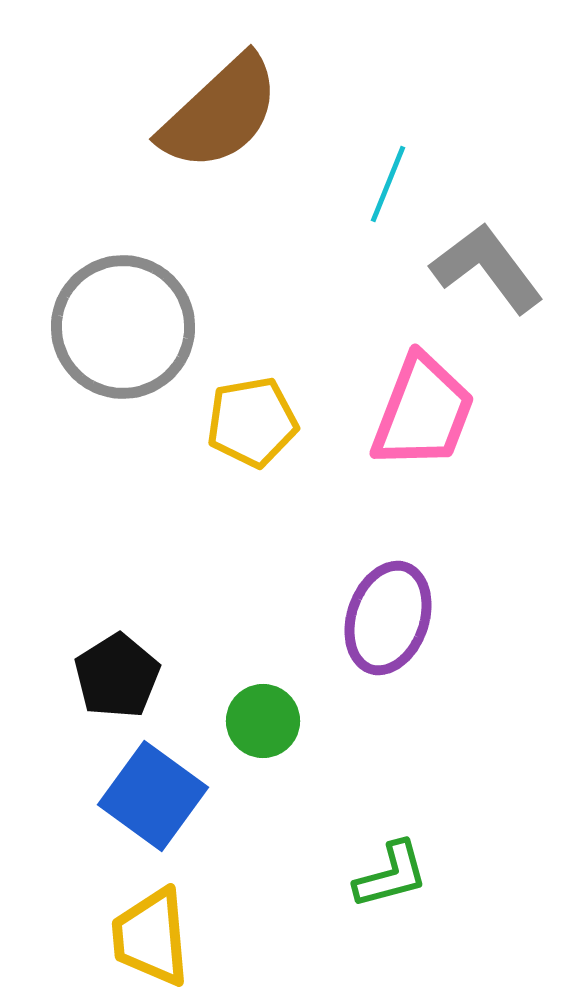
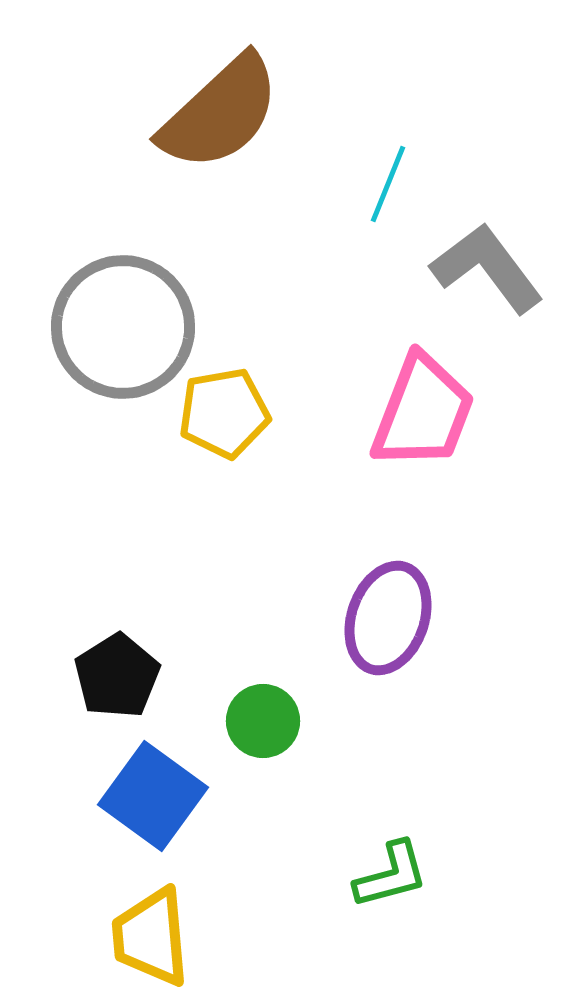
yellow pentagon: moved 28 px left, 9 px up
